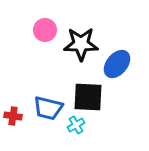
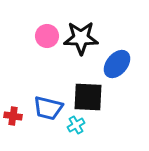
pink circle: moved 2 px right, 6 px down
black star: moved 6 px up
